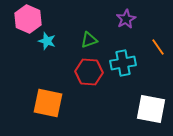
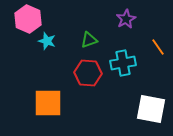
red hexagon: moved 1 px left, 1 px down
orange square: rotated 12 degrees counterclockwise
